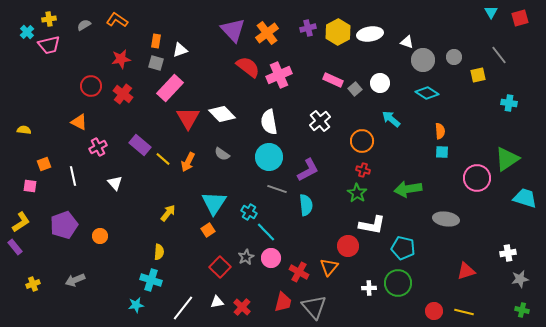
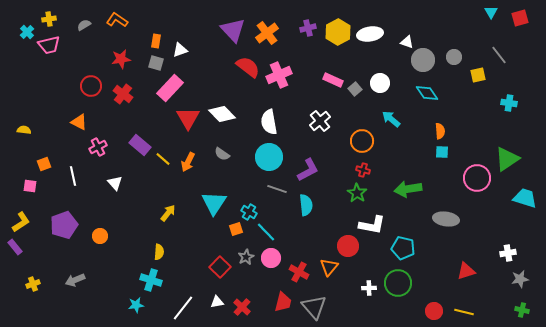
cyan diamond at (427, 93): rotated 25 degrees clockwise
orange square at (208, 230): moved 28 px right, 1 px up; rotated 16 degrees clockwise
